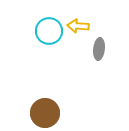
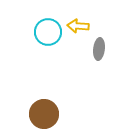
cyan circle: moved 1 px left, 1 px down
brown circle: moved 1 px left, 1 px down
